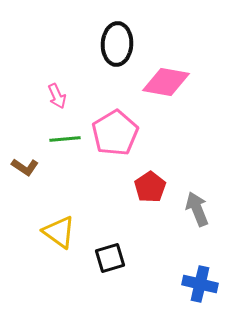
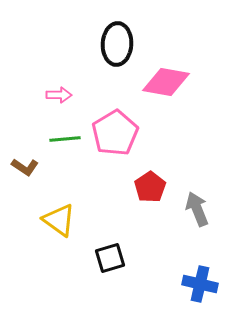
pink arrow: moved 2 px right, 1 px up; rotated 65 degrees counterclockwise
yellow triangle: moved 12 px up
